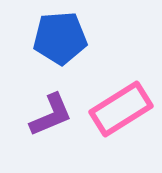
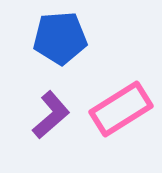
purple L-shape: rotated 18 degrees counterclockwise
